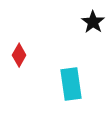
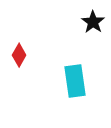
cyan rectangle: moved 4 px right, 3 px up
